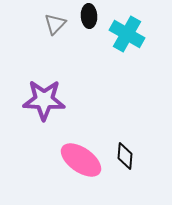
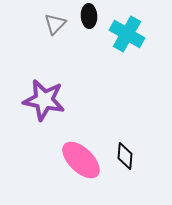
purple star: rotated 9 degrees clockwise
pink ellipse: rotated 9 degrees clockwise
